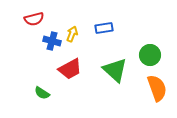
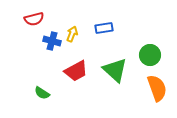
red trapezoid: moved 6 px right, 2 px down
